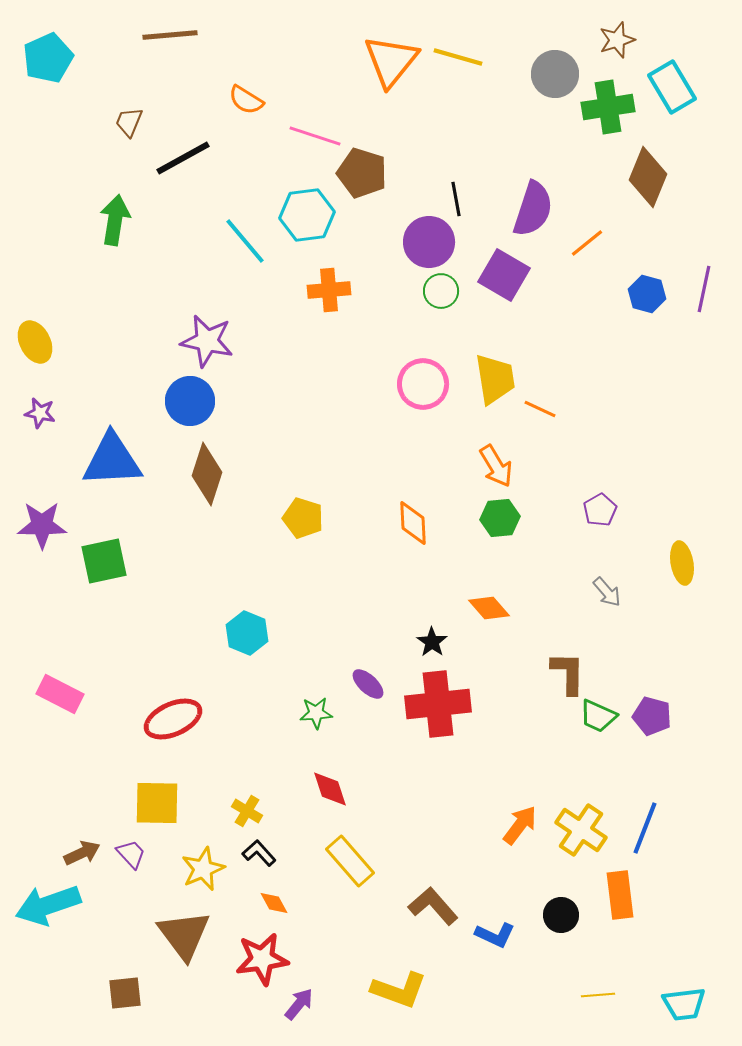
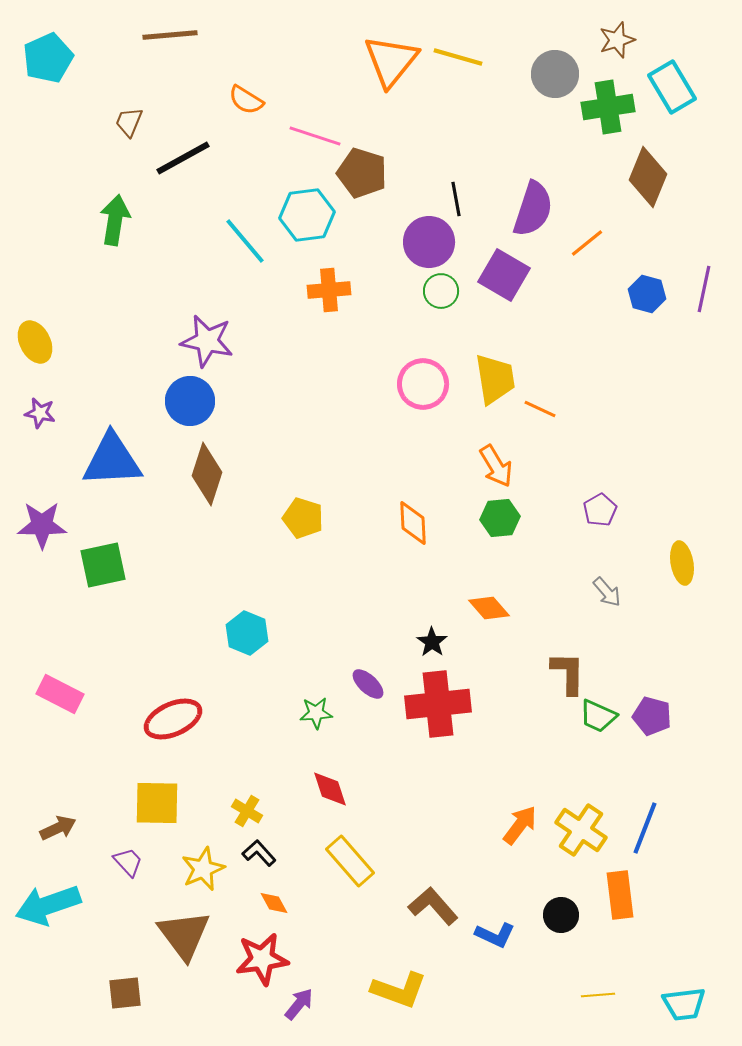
green square at (104, 561): moved 1 px left, 4 px down
brown arrow at (82, 853): moved 24 px left, 25 px up
purple trapezoid at (131, 854): moved 3 px left, 8 px down
